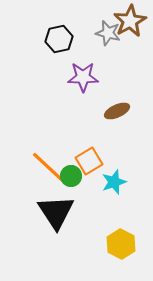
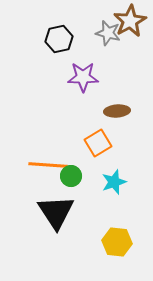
brown ellipse: rotated 20 degrees clockwise
orange square: moved 9 px right, 18 px up
orange line: moved 2 px up; rotated 39 degrees counterclockwise
yellow hexagon: moved 4 px left, 2 px up; rotated 20 degrees counterclockwise
